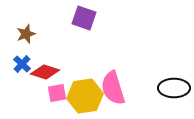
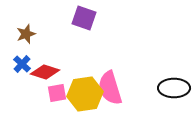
pink semicircle: moved 3 px left
yellow hexagon: moved 2 px up
